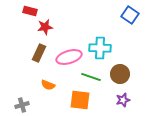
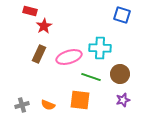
blue square: moved 8 px left; rotated 18 degrees counterclockwise
red star: moved 1 px left, 1 px up; rotated 21 degrees counterclockwise
brown rectangle: moved 1 px down
orange semicircle: moved 20 px down
